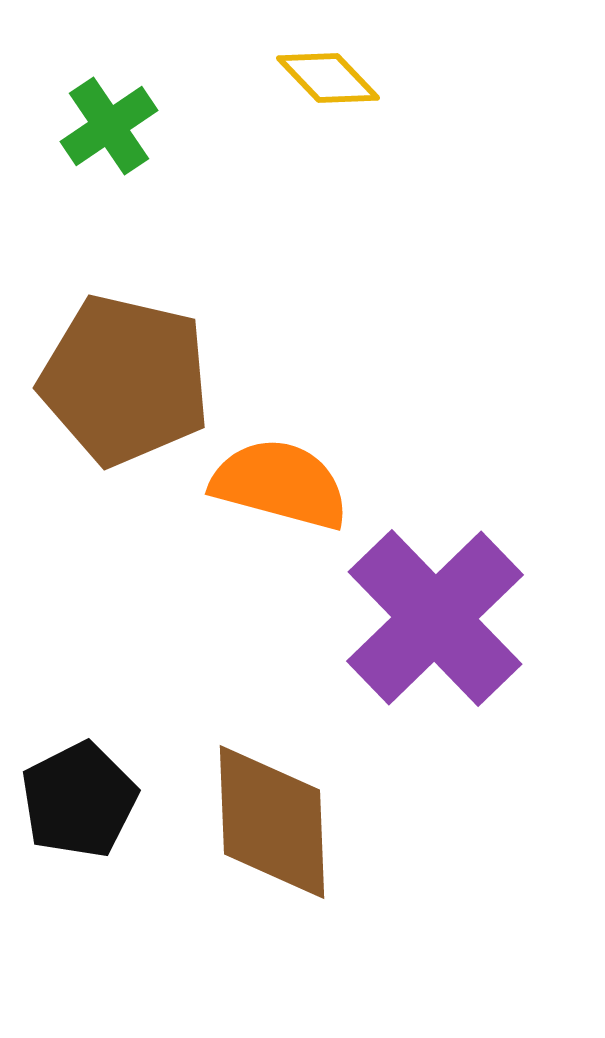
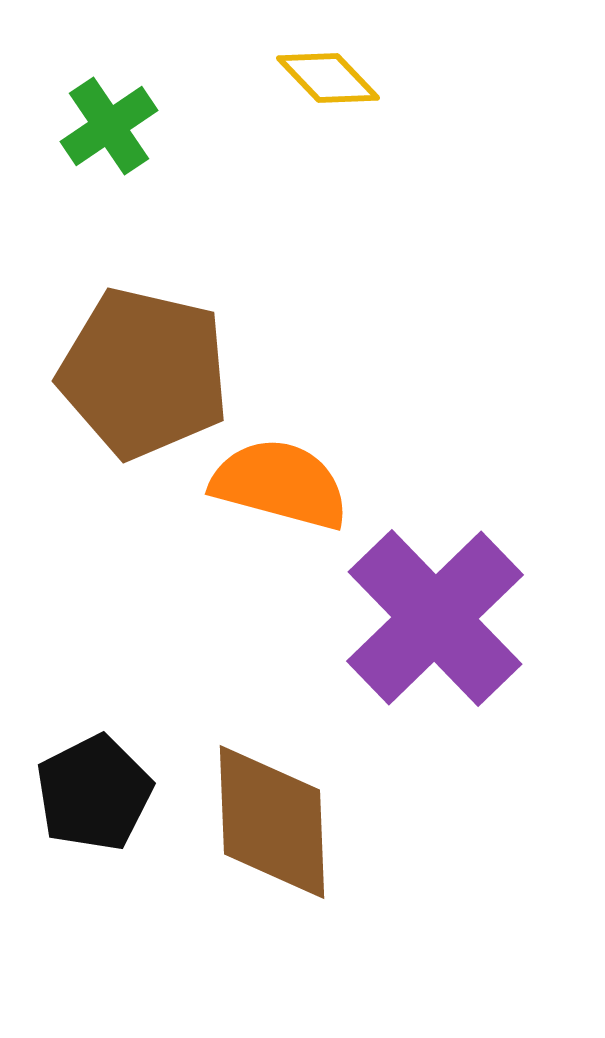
brown pentagon: moved 19 px right, 7 px up
black pentagon: moved 15 px right, 7 px up
